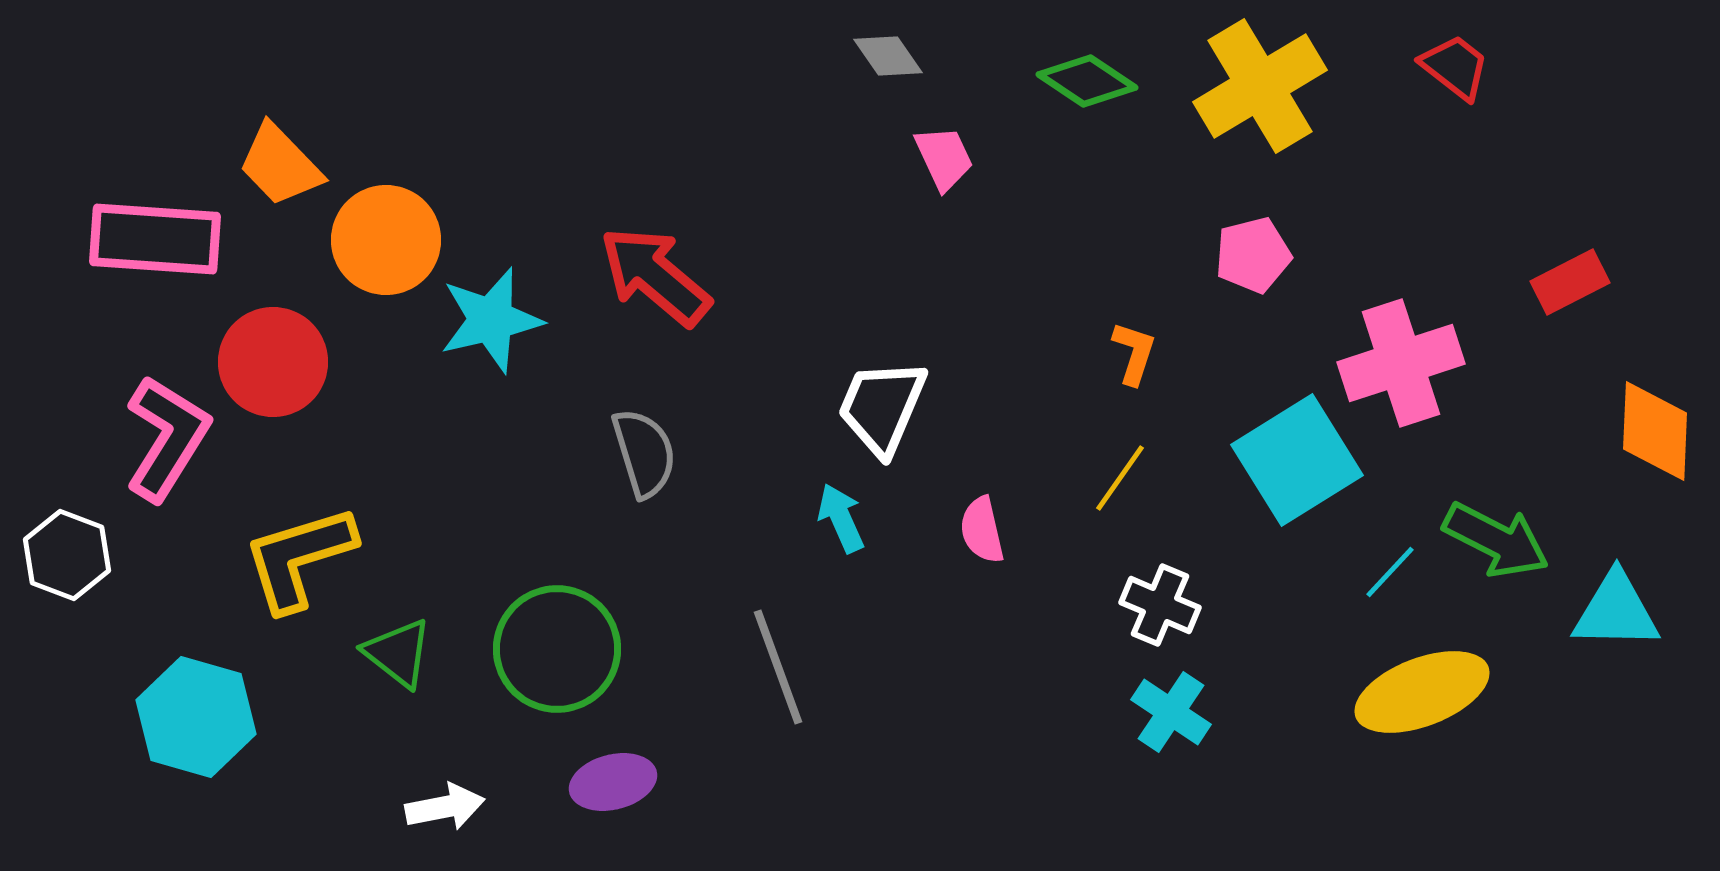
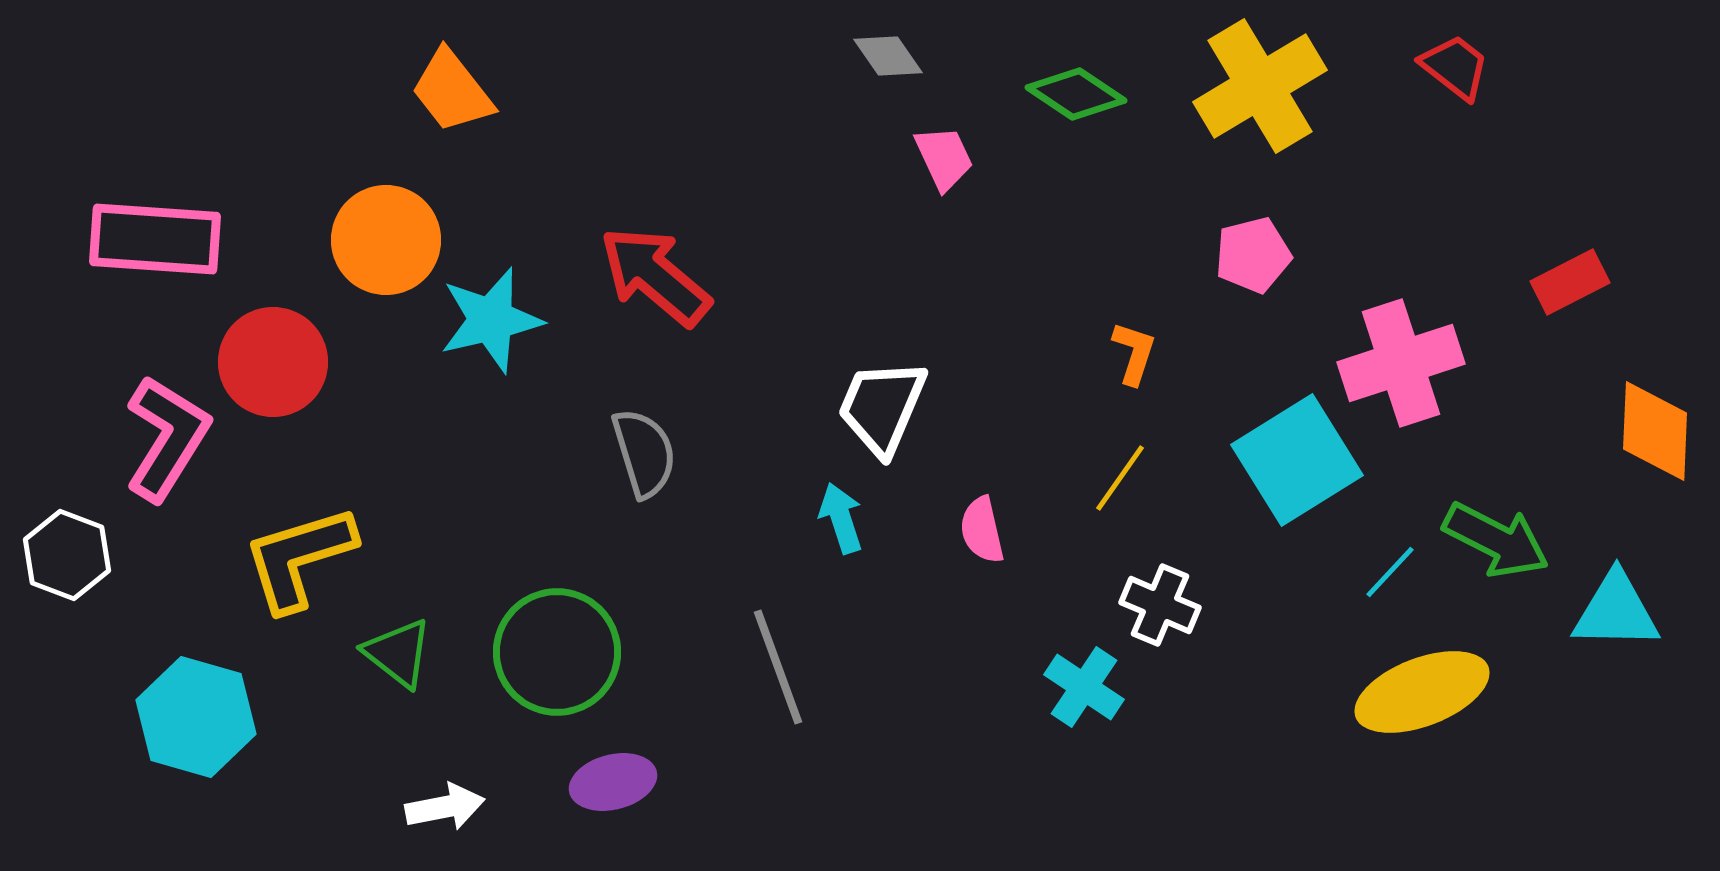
green diamond: moved 11 px left, 13 px down
orange trapezoid: moved 172 px right, 74 px up; rotated 6 degrees clockwise
cyan arrow: rotated 6 degrees clockwise
green circle: moved 3 px down
cyan cross: moved 87 px left, 25 px up
